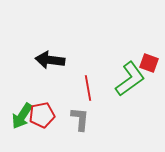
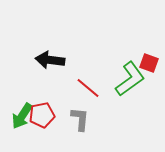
red line: rotated 40 degrees counterclockwise
